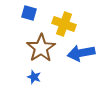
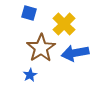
yellow cross: rotated 25 degrees clockwise
blue arrow: moved 6 px left
blue star: moved 4 px left, 2 px up; rotated 24 degrees clockwise
